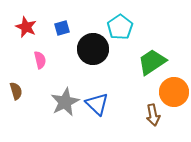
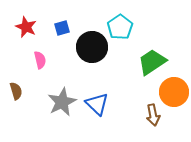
black circle: moved 1 px left, 2 px up
gray star: moved 3 px left
